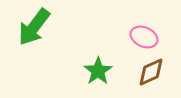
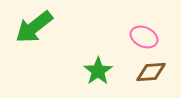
green arrow: rotated 15 degrees clockwise
brown diamond: rotated 20 degrees clockwise
